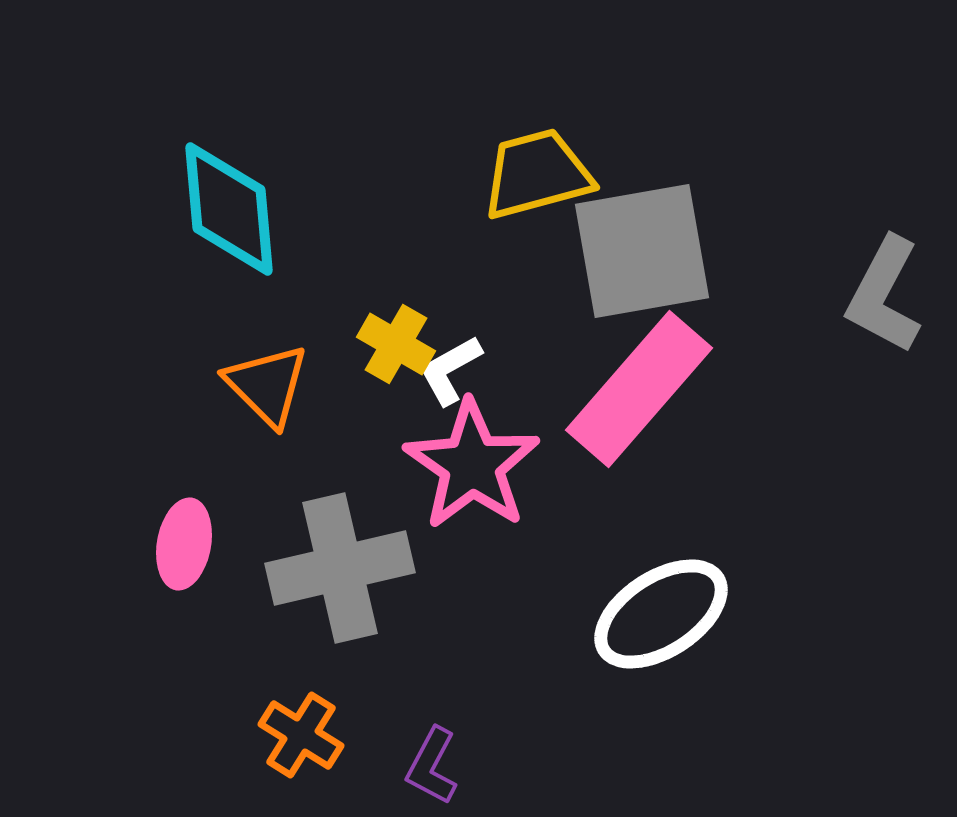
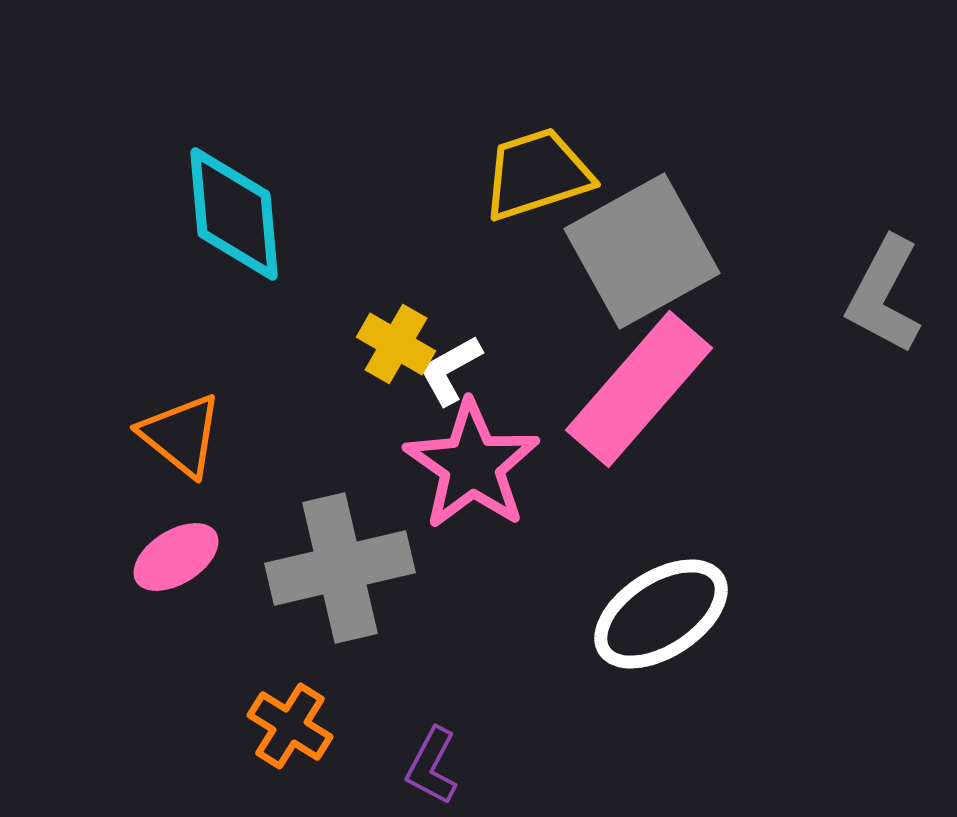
yellow trapezoid: rotated 3 degrees counterclockwise
cyan diamond: moved 5 px right, 5 px down
gray square: rotated 19 degrees counterclockwise
orange triangle: moved 86 px left, 50 px down; rotated 6 degrees counterclockwise
pink ellipse: moved 8 px left, 13 px down; rotated 48 degrees clockwise
orange cross: moved 11 px left, 9 px up
